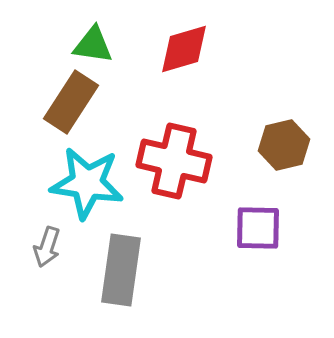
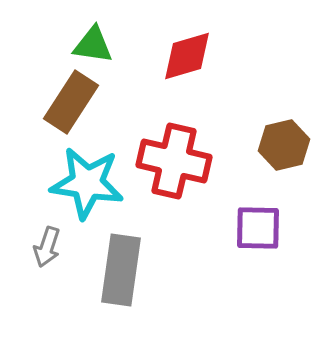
red diamond: moved 3 px right, 7 px down
